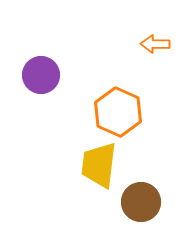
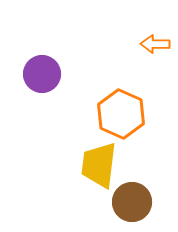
purple circle: moved 1 px right, 1 px up
orange hexagon: moved 3 px right, 2 px down
brown circle: moved 9 px left
